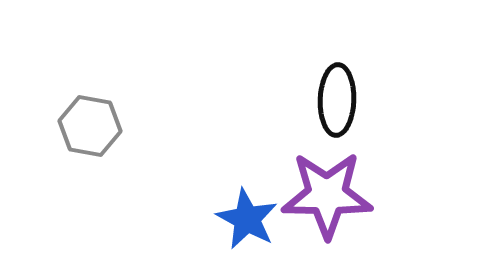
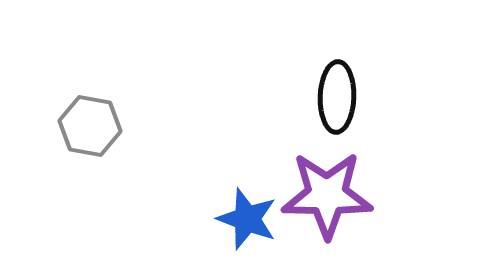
black ellipse: moved 3 px up
blue star: rotated 8 degrees counterclockwise
